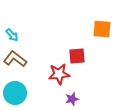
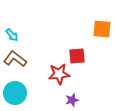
purple star: moved 1 px down
